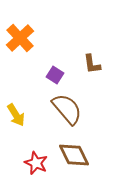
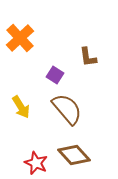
brown L-shape: moved 4 px left, 7 px up
yellow arrow: moved 5 px right, 8 px up
brown diamond: rotated 16 degrees counterclockwise
